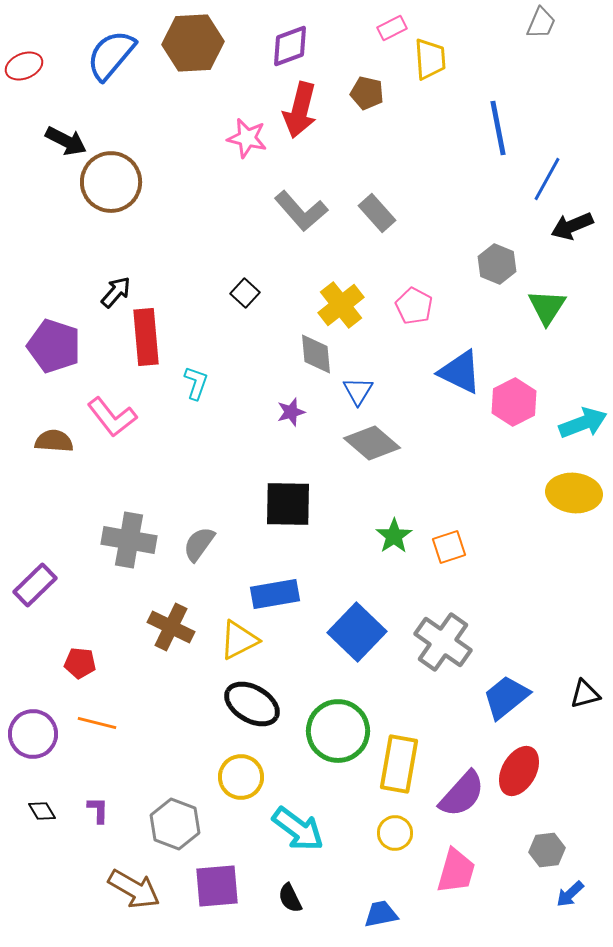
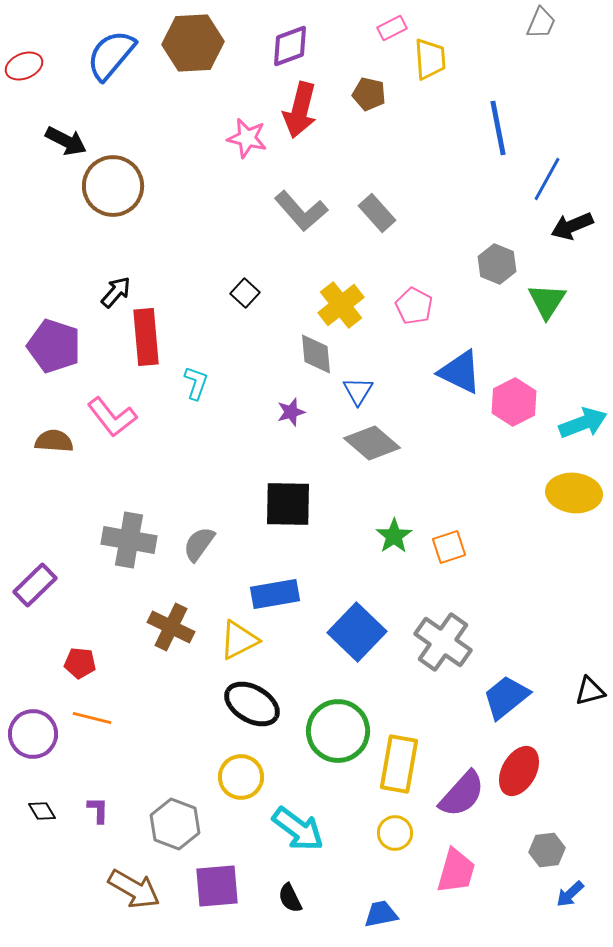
brown pentagon at (367, 93): moved 2 px right, 1 px down
brown circle at (111, 182): moved 2 px right, 4 px down
green triangle at (547, 307): moved 6 px up
black triangle at (585, 694): moved 5 px right, 3 px up
orange line at (97, 723): moved 5 px left, 5 px up
